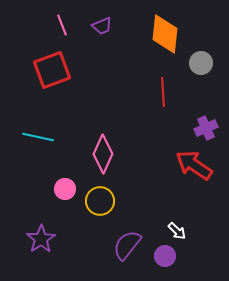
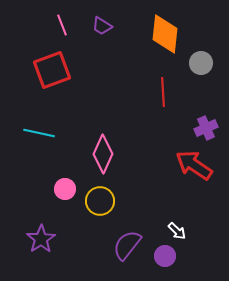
purple trapezoid: rotated 55 degrees clockwise
cyan line: moved 1 px right, 4 px up
